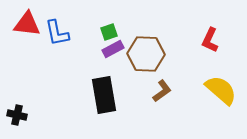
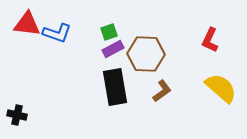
blue L-shape: rotated 60 degrees counterclockwise
yellow semicircle: moved 2 px up
black rectangle: moved 11 px right, 8 px up
